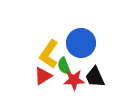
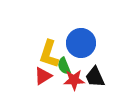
yellow L-shape: rotated 16 degrees counterclockwise
